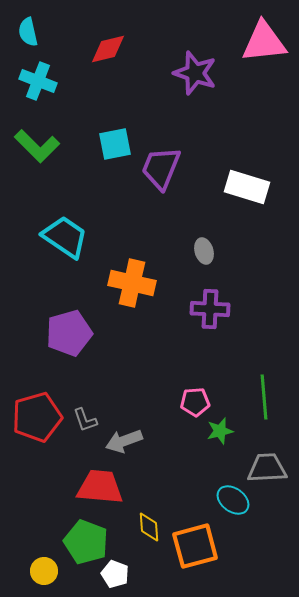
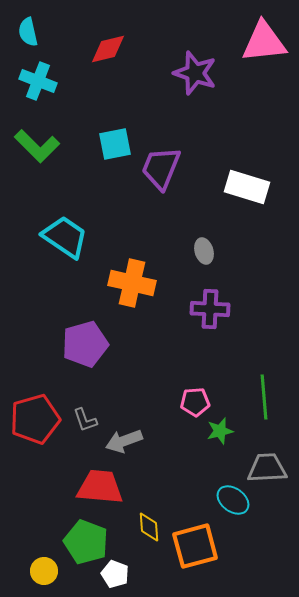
purple pentagon: moved 16 px right, 11 px down
red pentagon: moved 2 px left, 2 px down
